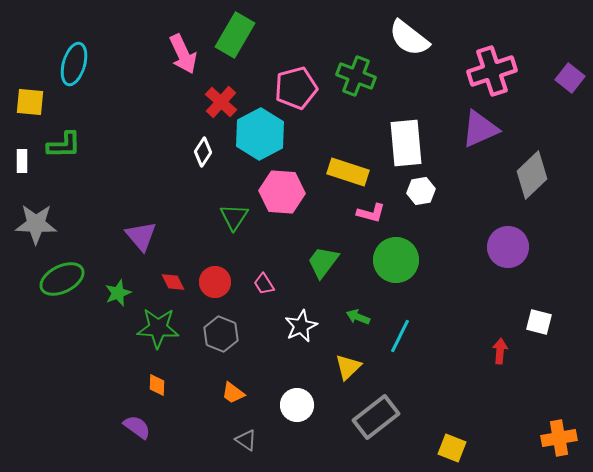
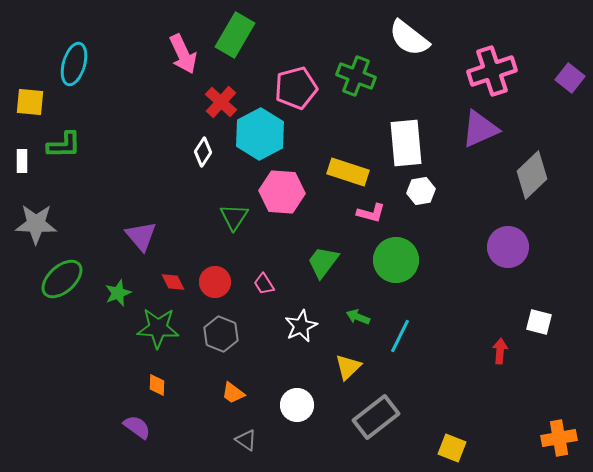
green ellipse at (62, 279): rotated 15 degrees counterclockwise
